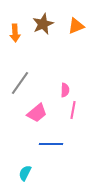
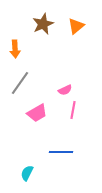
orange triangle: rotated 18 degrees counterclockwise
orange arrow: moved 16 px down
pink semicircle: rotated 64 degrees clockwise
pink trapezoid: rotated 10 degrees clockwise
blue line: moved 10 px right, 8 px down
cyan semicircle: moved 2 px right
